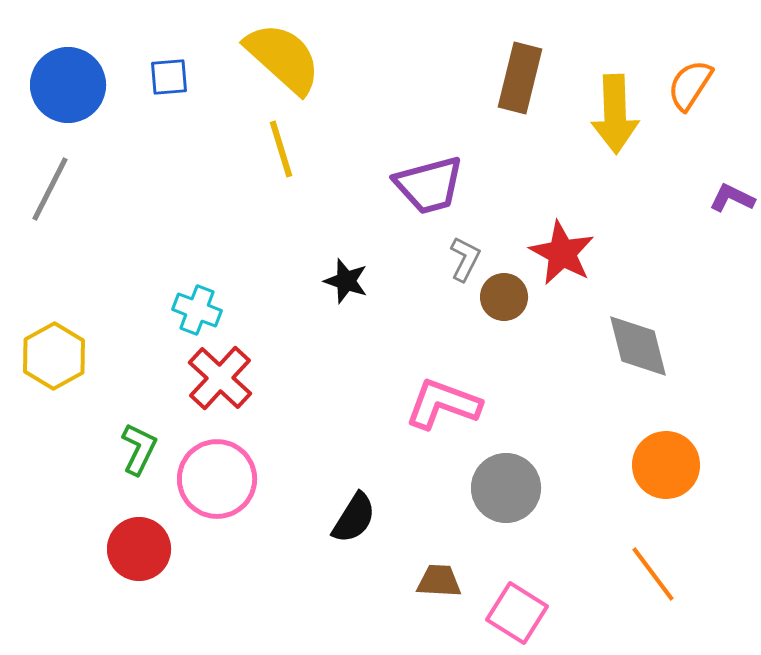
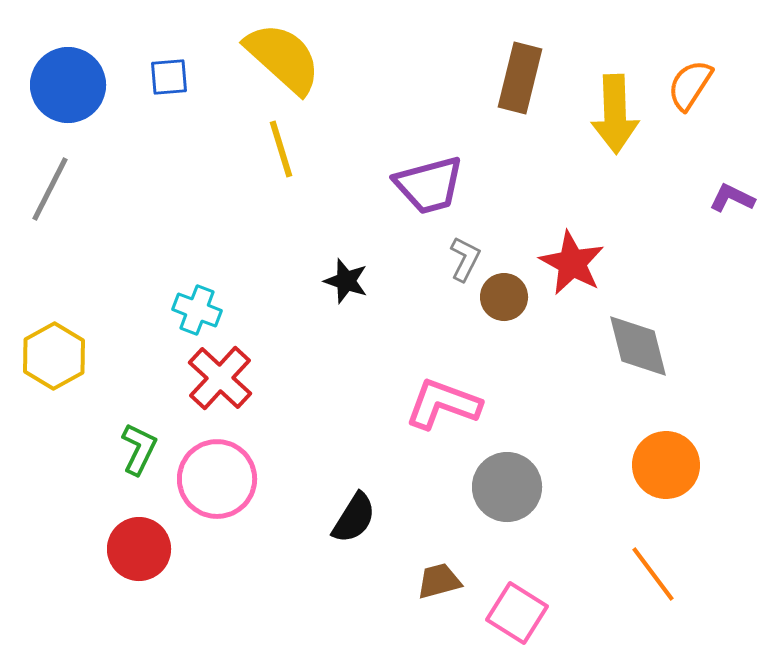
red star: moved 10 px right, 10 px down
gray circle: moved 1 px right, 1 px up
brown trapezoid: rotated 18 degrees counterclockwise
